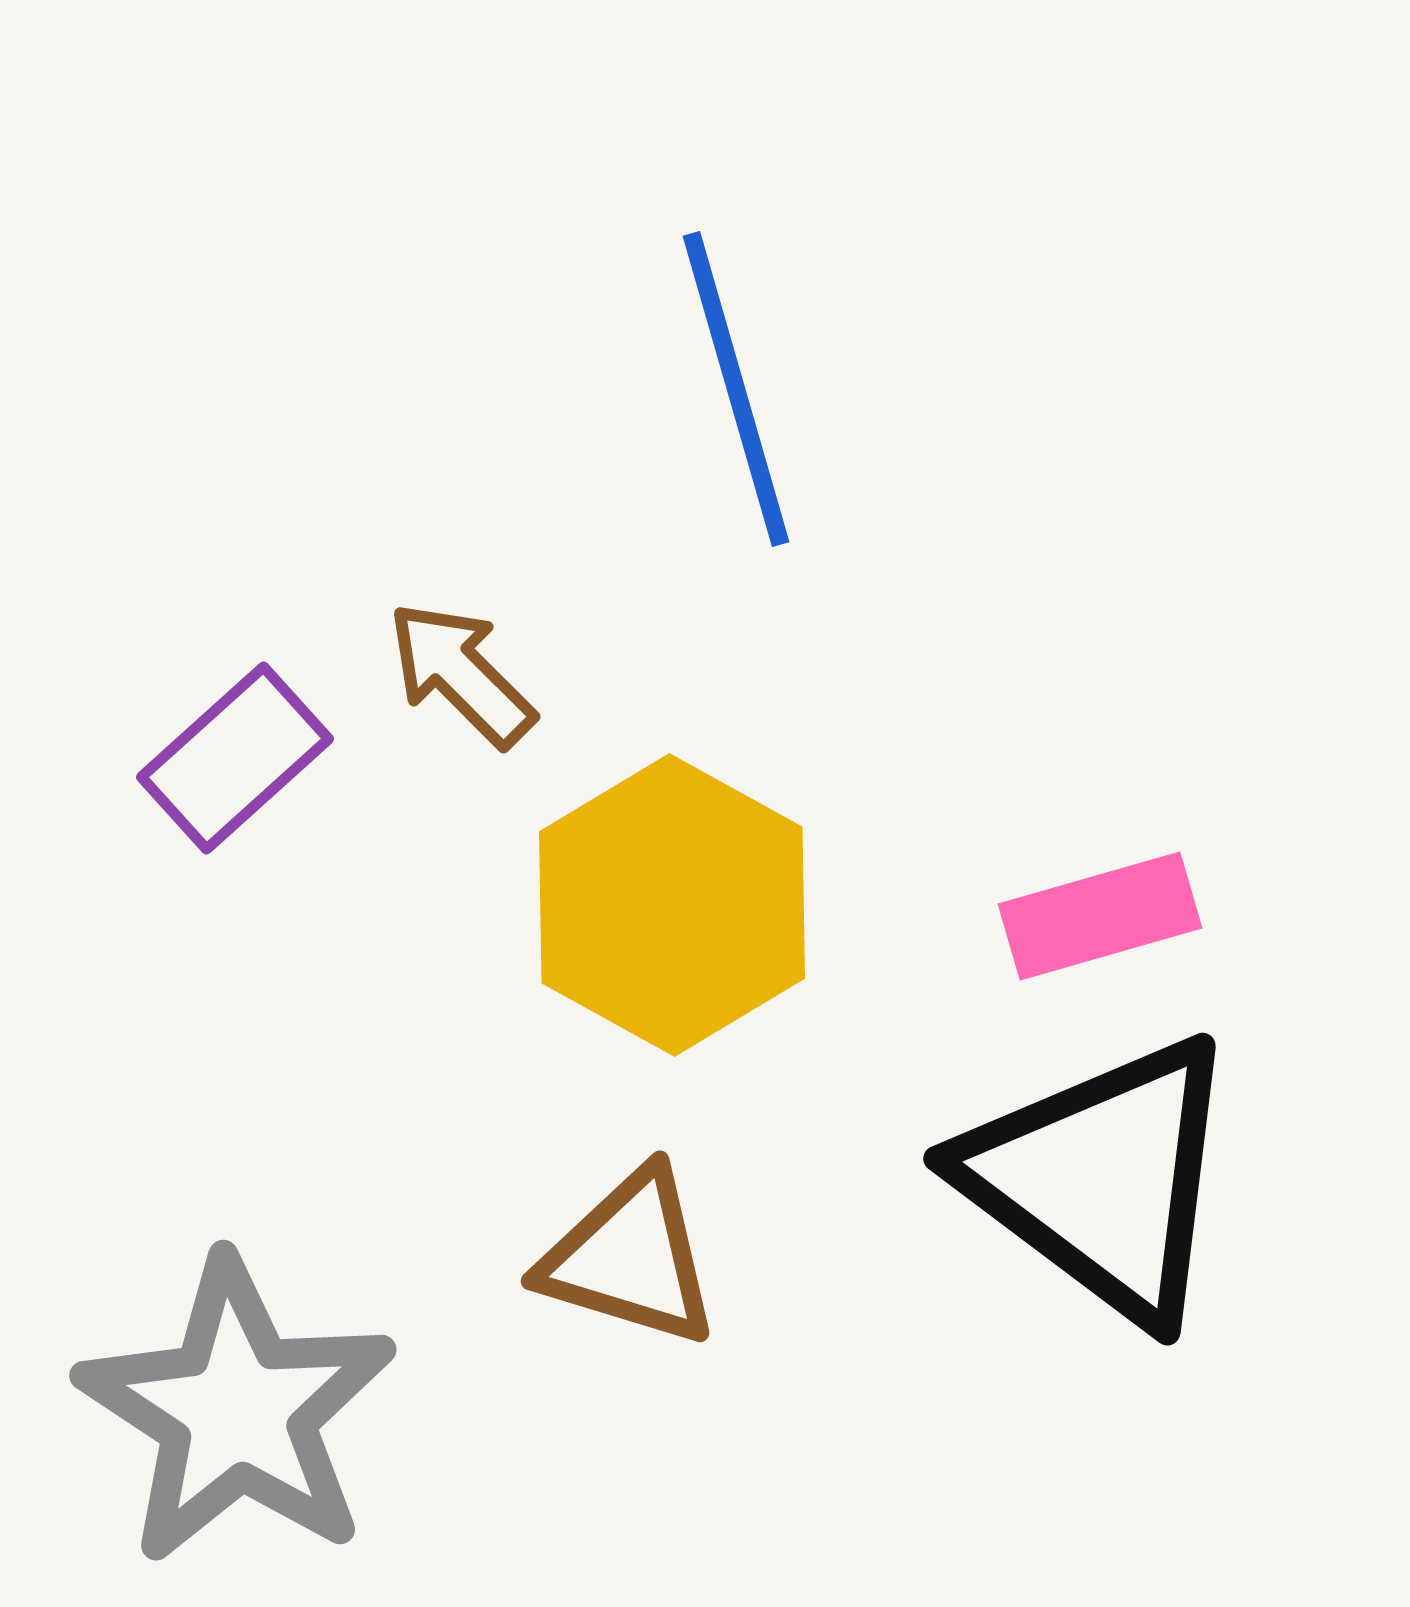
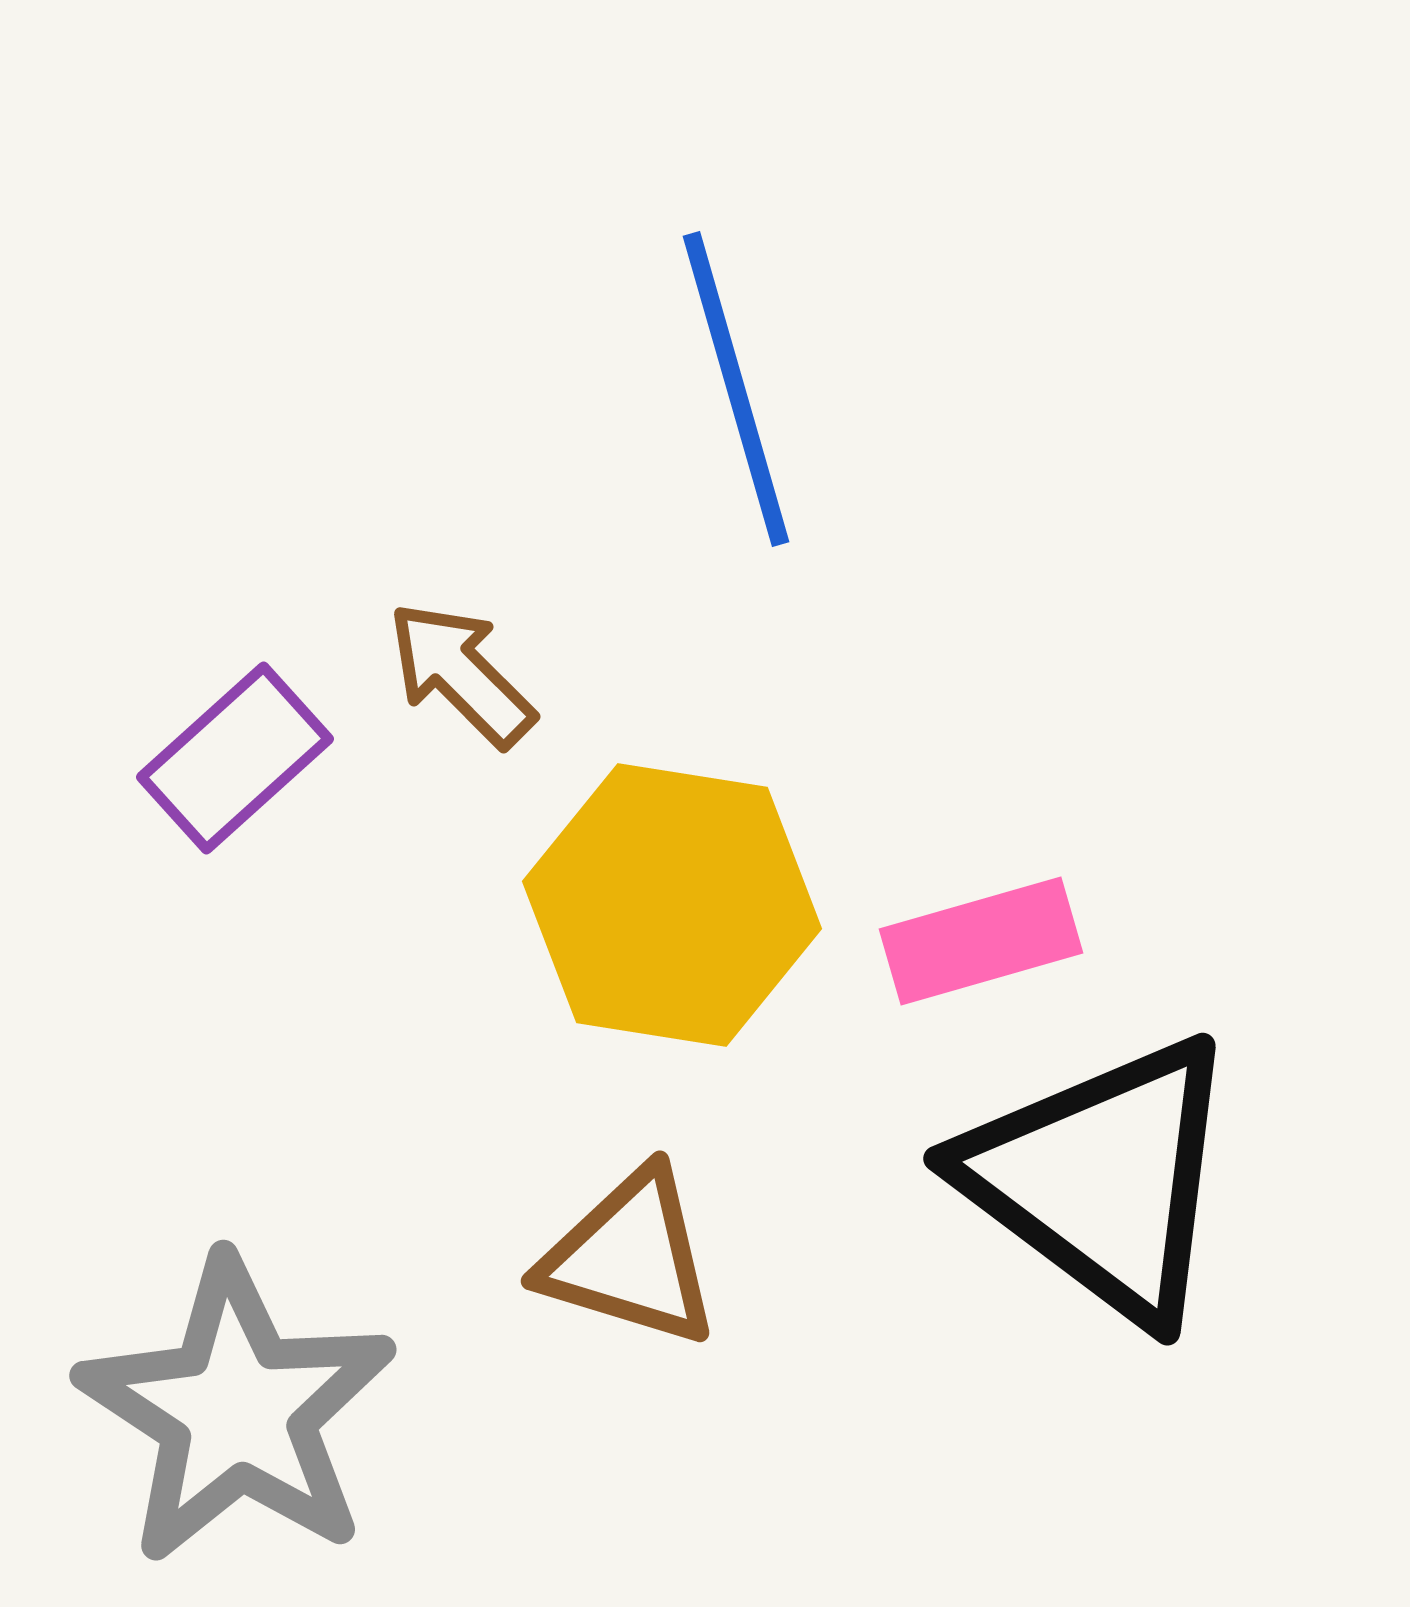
yellow hexagon: rotated 20 degrees counterclockwise
pink rectangle: moved 119 px left, 25 px down
